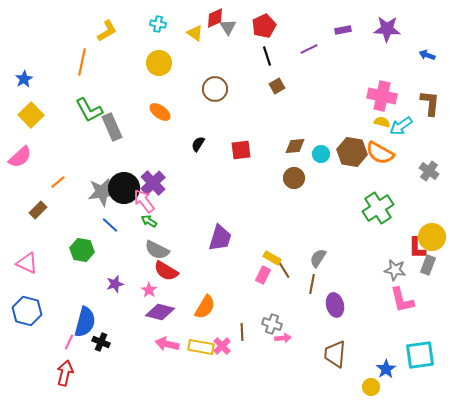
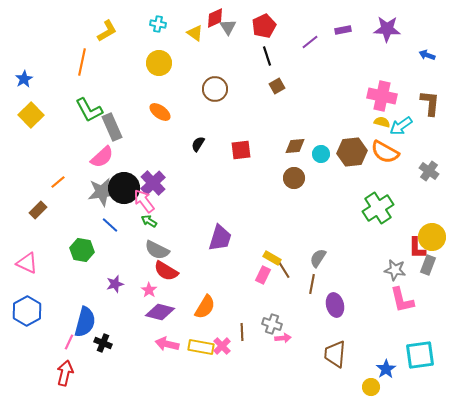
purple line at (309, 49): moved 1 px right, 7 px up; rotated 12 degrees counterclockwise
brown hexagon at (352, 152): rotated 16 degrees counterclockwise
orange semicircle at (380, 153): moved 5 px right, 1 px up
pink semicircle at (20, 157): moved 82 px right
blue hexagon at (27, 311): rotated 16 degrees clockwise
black cross at (101, 342): moved 2 px right, 1 px down
